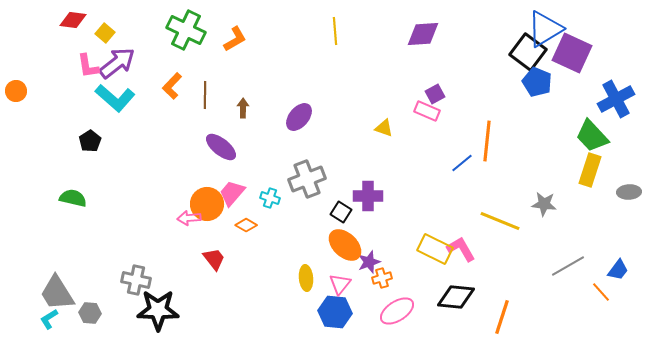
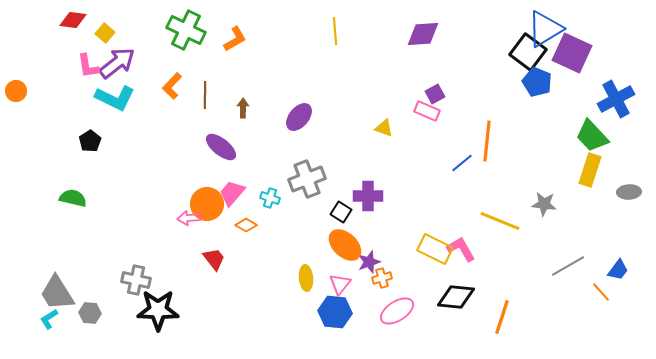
cyan L-shape at (115, 98): rotated 15 degrees counterclockwise
